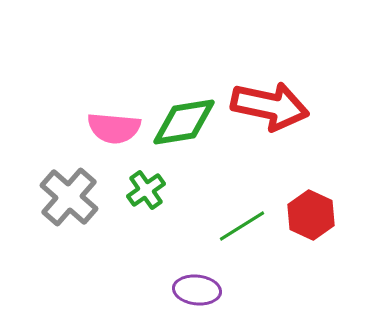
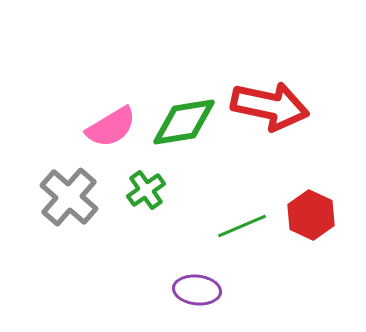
pink semicircle: moved 3 px left, 1 px up; rotated 36 degrees counterclockwise
green line: rotated 9 degrees clockwise
